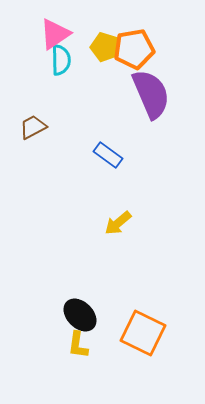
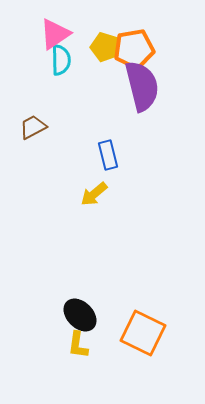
purple semicircle: moved 9 px left, 8 px up; rotated 9 degrees clockwise
blue rectangle: rotated 40 degrees clockwise
yellow arrow: moved 24 px left, 29 px up
